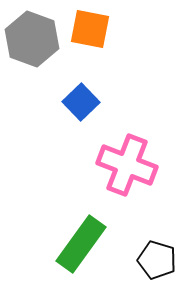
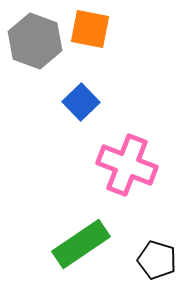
gray hexagon: moved 3 px right, 2 px down
green rectangle: rotated 20 degrees clockwise
